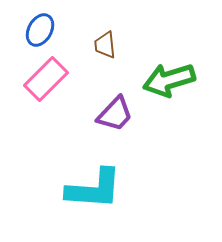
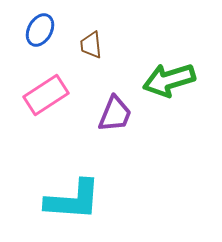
brown trapezoid: moved 14 px left
pink rectangle: moved 16 px down; rotated 12 degrees clockwise
purple trapezoid: rotated 21 degrees counterclockwise
cyan L-shape: moved 21 px left, 11 px down
